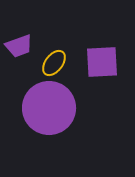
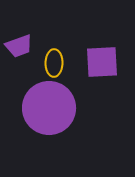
yellow ellipse: rotated 36 degrees counterclockwise
